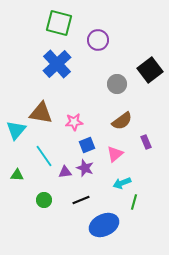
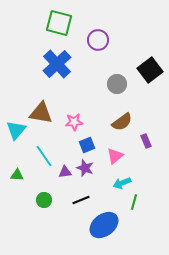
brown semicircle: moved 1 px down
purple rectangle: moved 1 px up
pink triangle: moved 2 px down
blue ellipse: rotated 12 degrees counterclockwise
